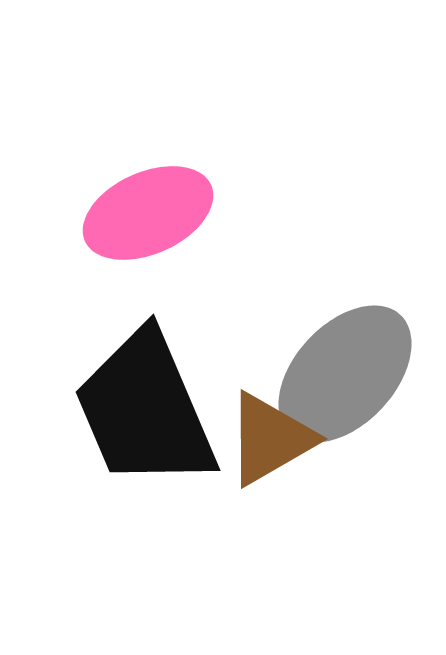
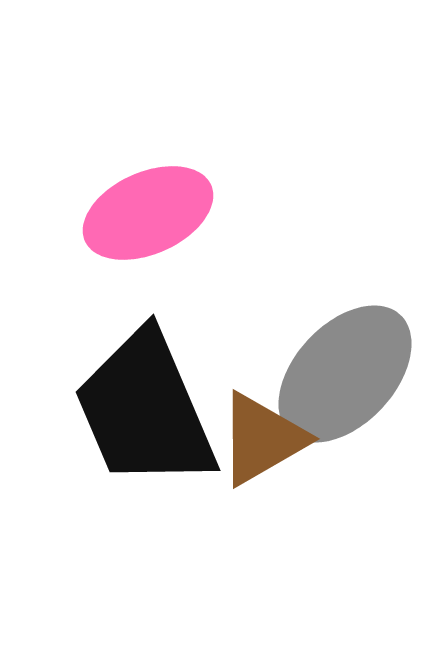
brown triangle: moved 8 px left
